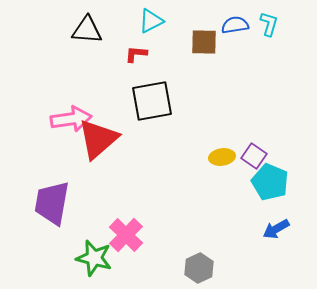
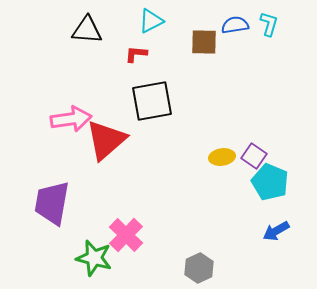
red triangle: moved 8 px right, 1 px down
blue arrow: moved 2 px down
